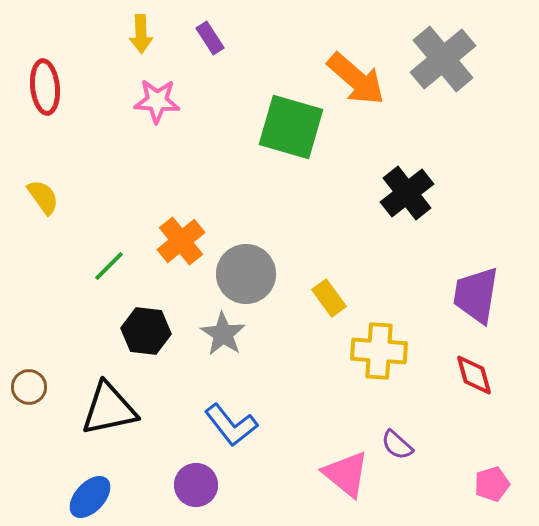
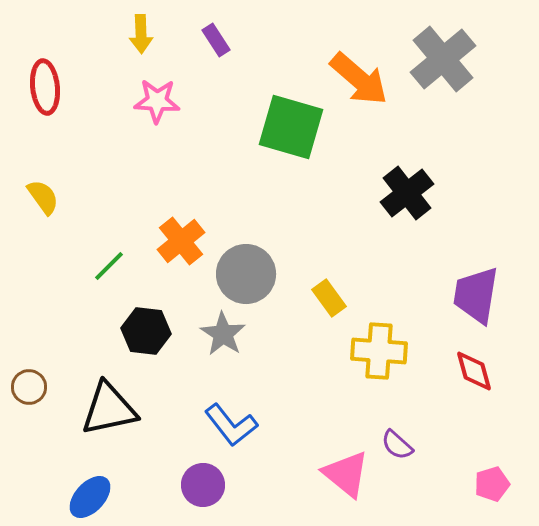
purple rectangle: moved 6 px right, 2 px down
orange arrow: moved 3 px right
red diamond: moved 4 px up
purple circle: moved 7 px right
